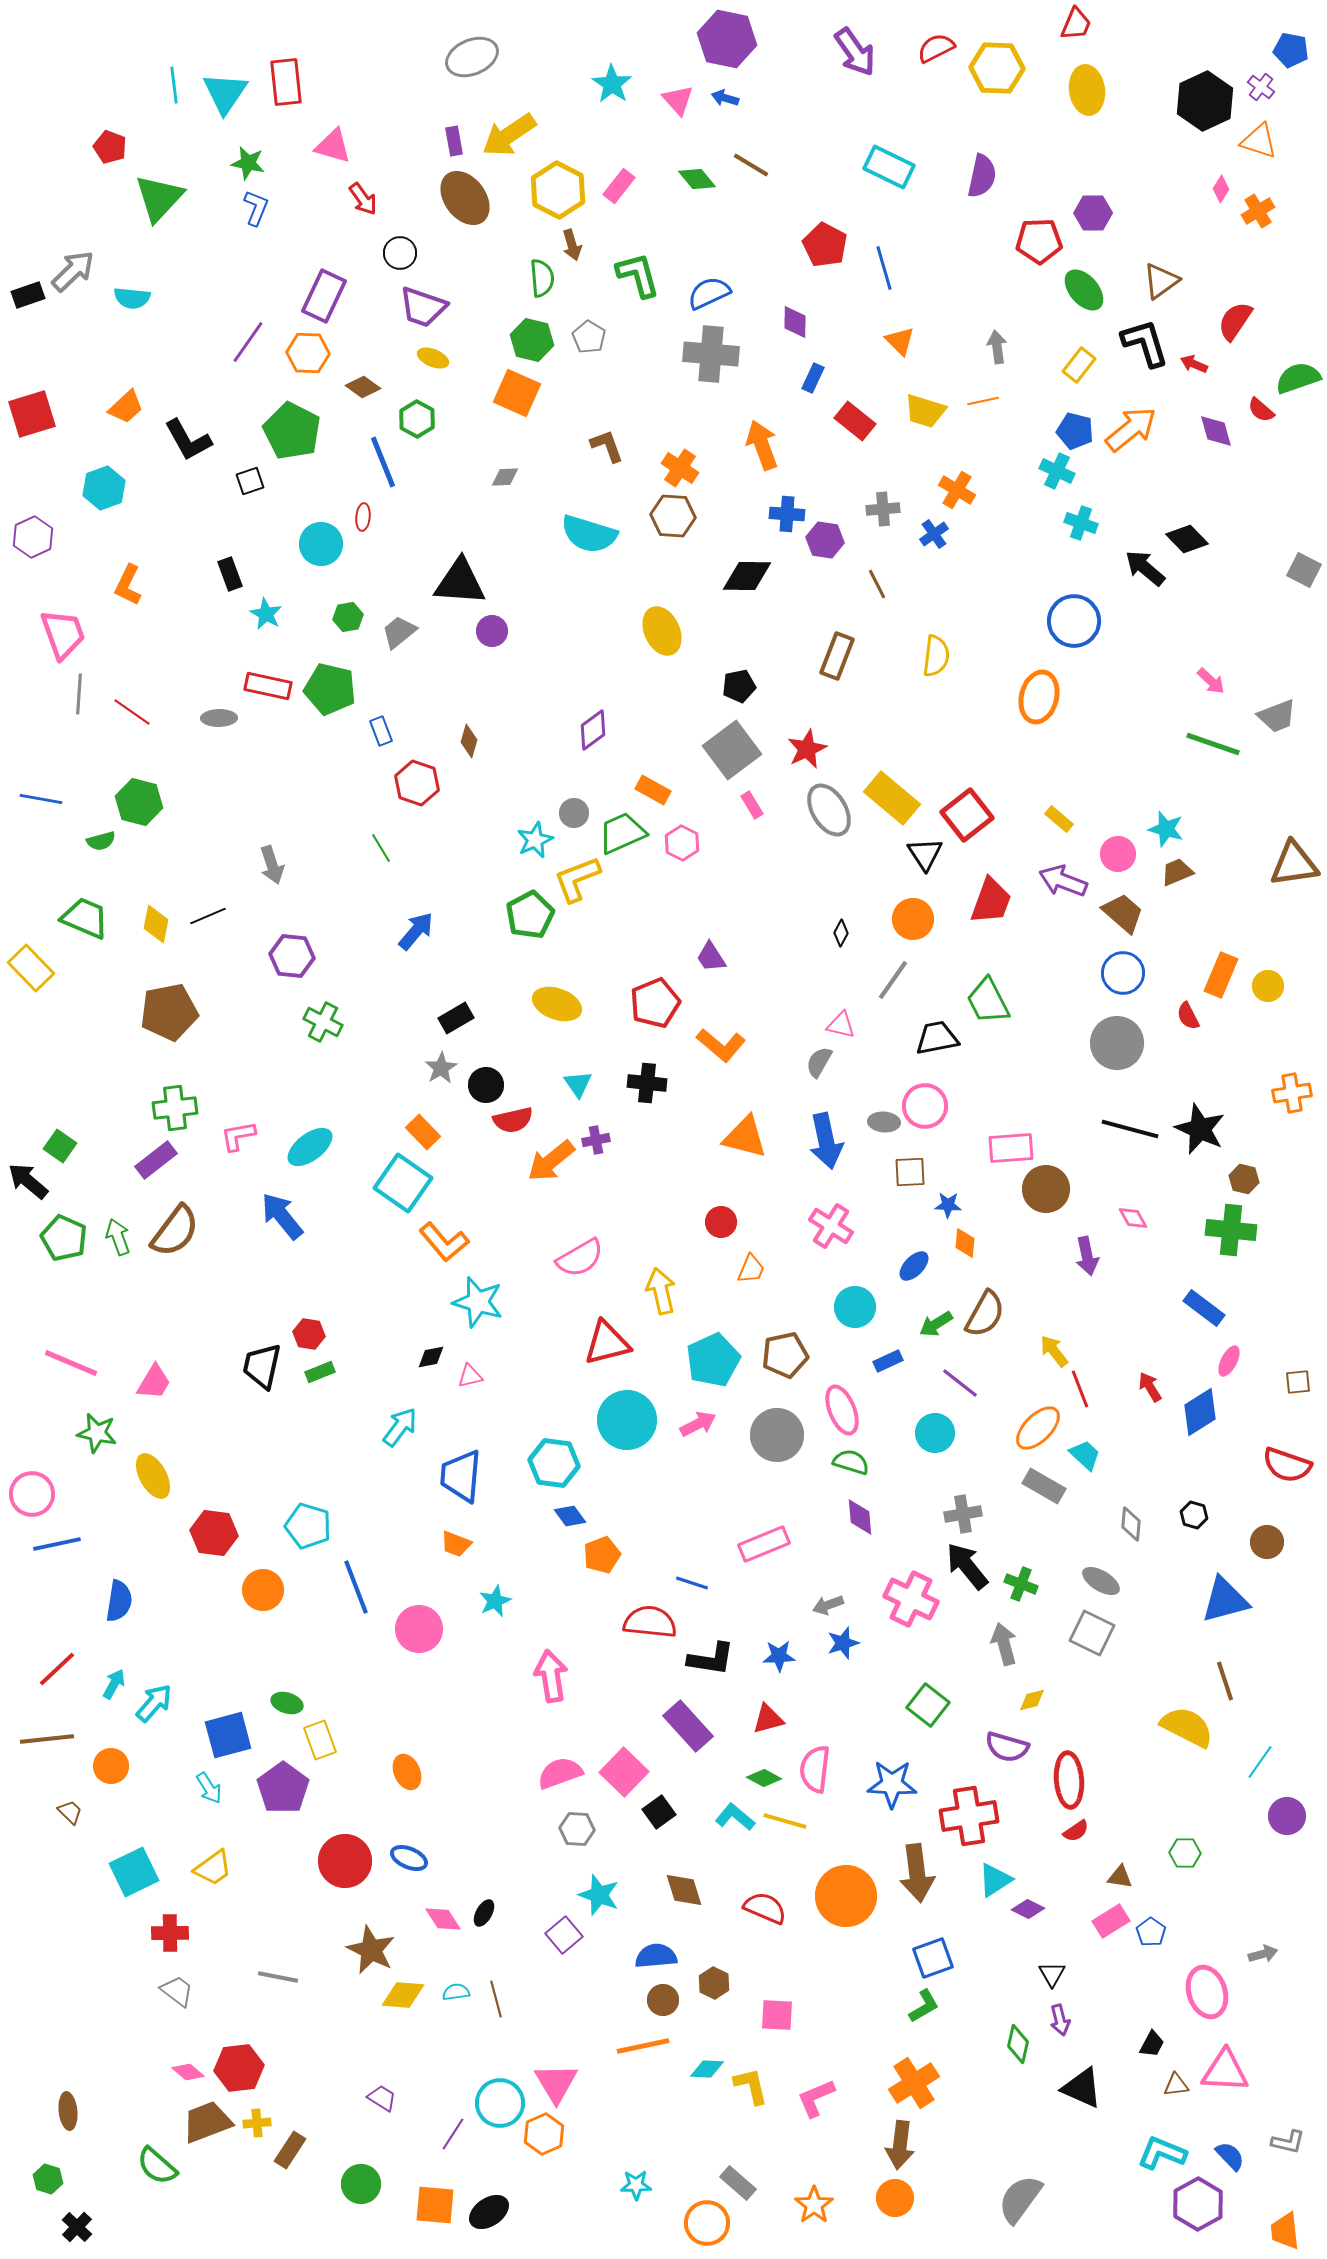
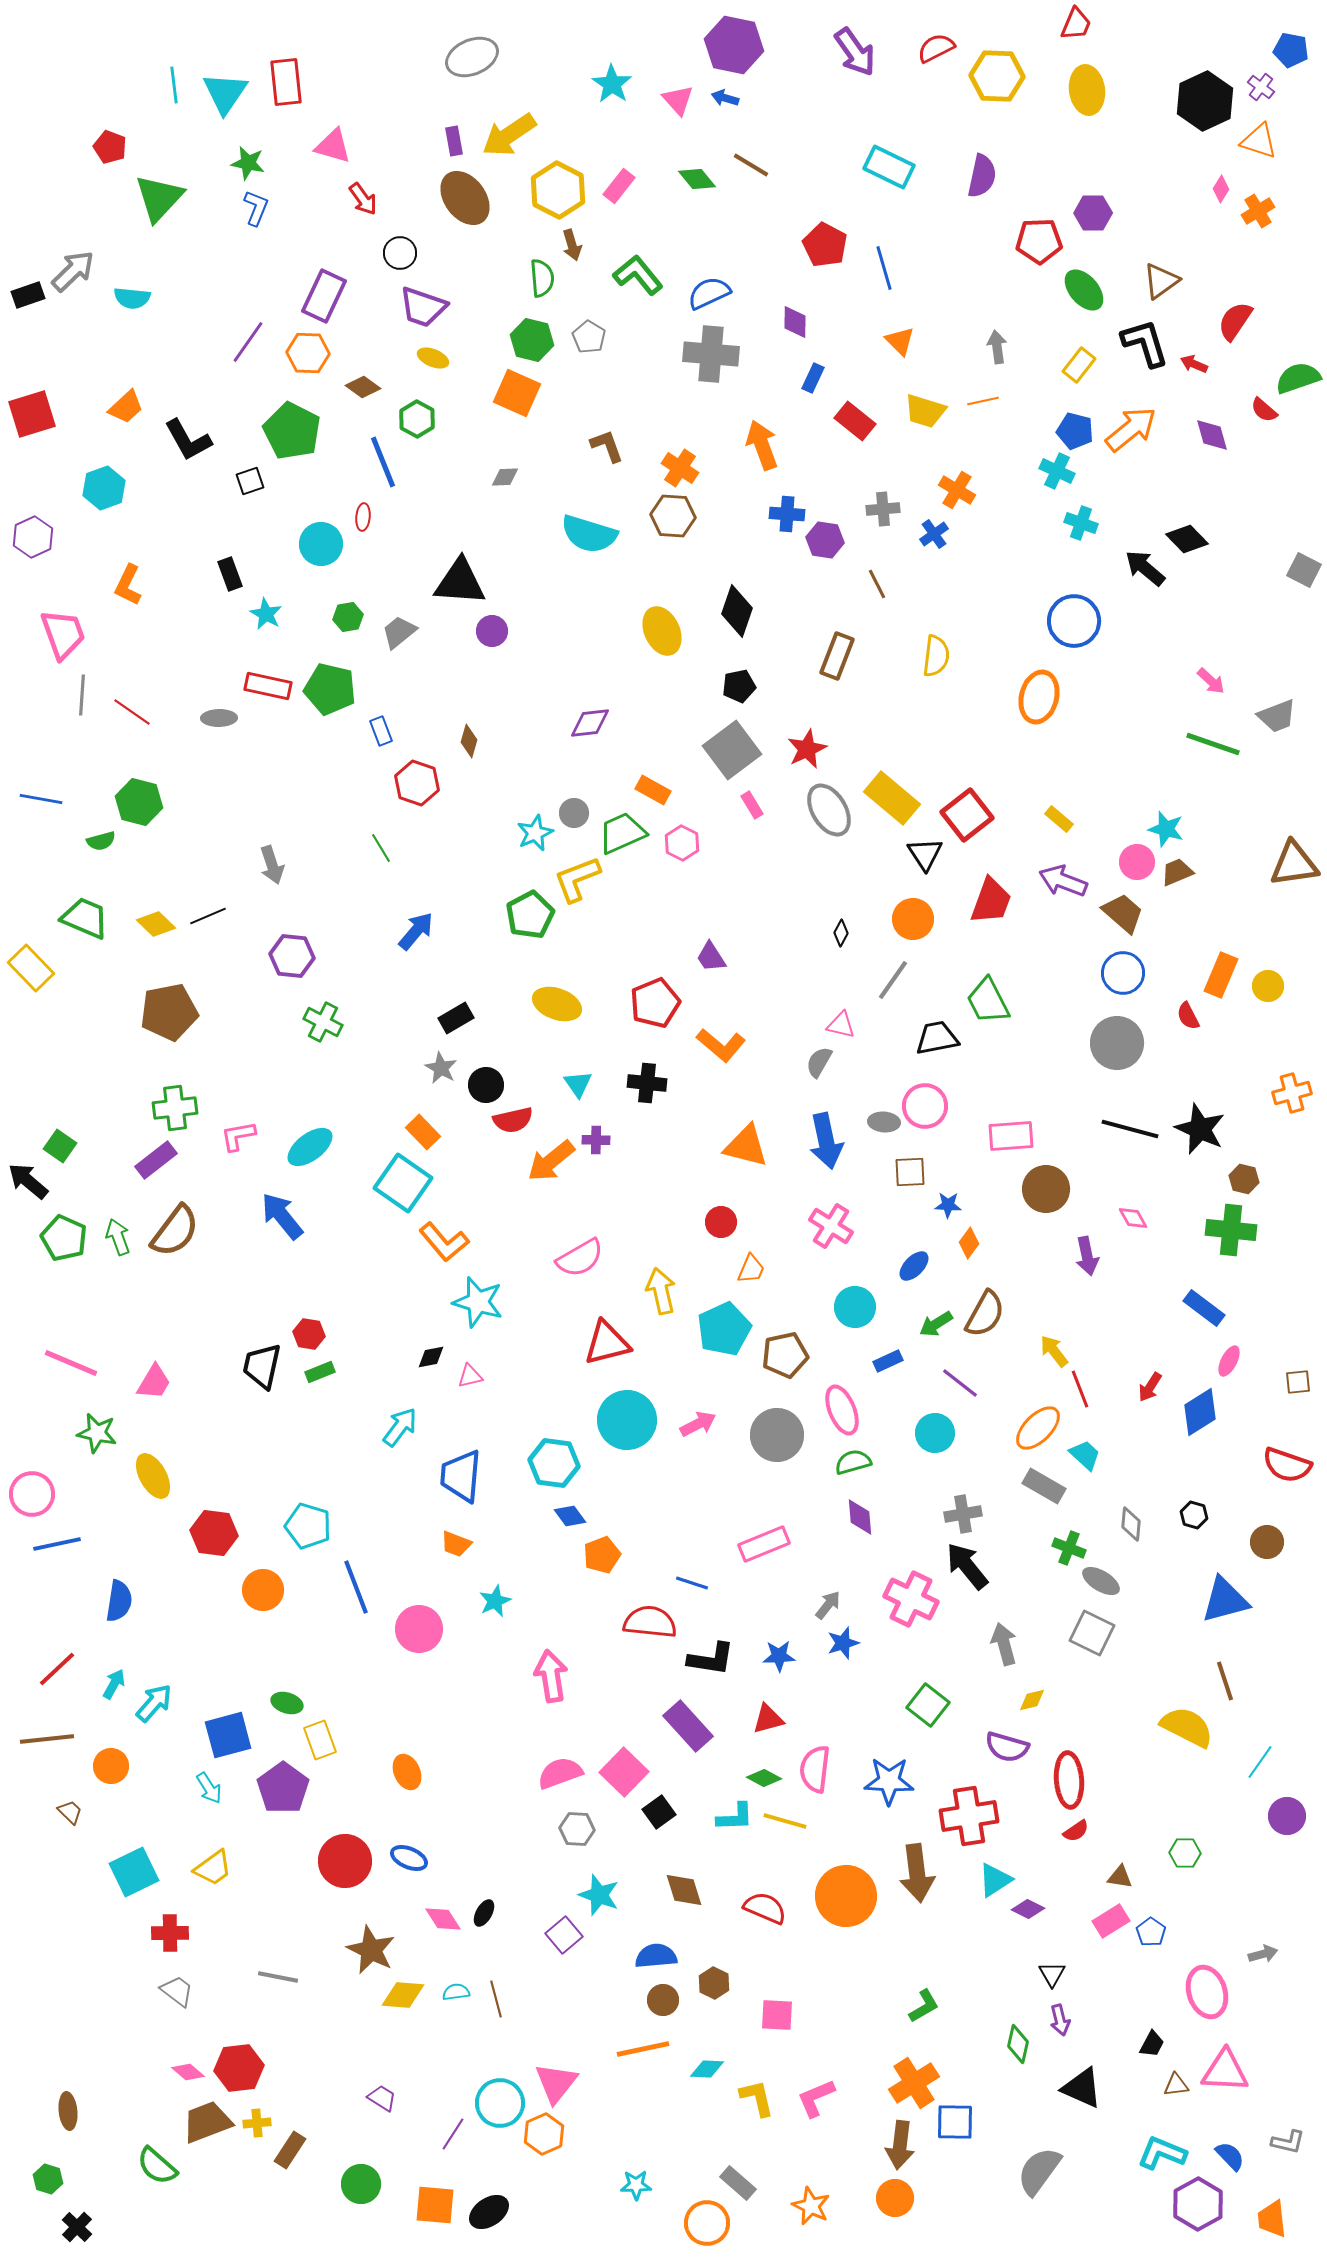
purple hexagon at (727, 39): moved 7 px right, 6 px down
yellow hexagon at (997, 68): moved 8 px down
green L-shape at (638, 275): rotated 24 degrees counterclockwise
red semicircle at (1261, 410): moved 3 px right
purple diamond at (1216, 431): moved 4 px left, 4 px down
black diamond at (747, 576): moved 10 px left, 35 px down; rotated 72 degrees counterclockwise
gray line at (79, 694): moved 3 px right, 1 px down
purple diamond at (593, 730): moved 3 px left, 7 px up; rotated 30 degrees clockwise
cyan star at (535, 840): moved 7 px up
pink circle at (1118, 854): moved 19 px right, 8 px down
yellow diamond at (156, 924): rotated 57 degrees counterclockwise
gray star at (441, 1068): rotated 12 degrees counterclockwise
orange cross at (1292, 1093): rotated 6 degrees counterclockwise
orange triangle at (745, 1137): moved 1 px right, 9 px down
purple cross at (596, 1140): rotated 12 degrees clockwise
pink rectangle at (1011, 1148): moved 12 px up
orange diamond at (965, 1243): moved 4 px right; rotated 32 degrees clockwise
cyan pentagon at (713, 1360): moved 11 px right, 31 px up
red arrow at (1150, 1387): rotated 116 degrees counterclockwise
green semicircle at (851, 1462): moved 2 px right; rotated 33 degrees counterclockwise
green cross at (1021, 1584): moved 48 px right, 36 px up
gray arrow at (828, 1605): rotated 148 degrees clockwise
blue star at (892, 1784): moved 3 px left, 3 px up
cyan L-shape at (735, 1817): rotated 138 degrees clockwise
blue square at (933, 1958): moved 22 px right, 164 px down; rotated 21 degrees clockwise
orange line at (643, 2046): moved 3 px down
pink triangle at (556, 2083): rotated 9 degrees clockwise
yellow L-shape at (751, 2086): moved 6 px right, 12 px down
gray semicircle at (1020, 2199): moved 19 px right, 28 px up
orange star at (814, 2205): moved 3 px left, 1 px down; rotated 12 degrees counterclockwise
orange trapezoid at (1285, 2231): moved 13 px left, 12 px up
